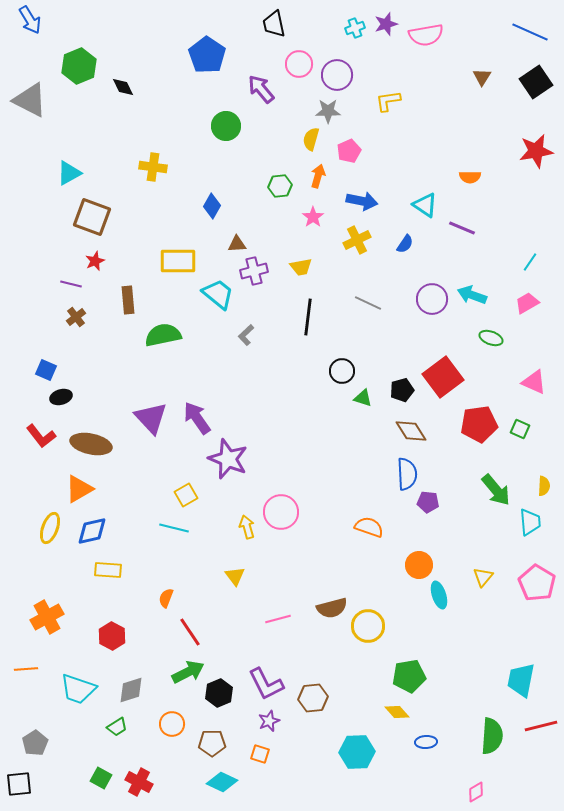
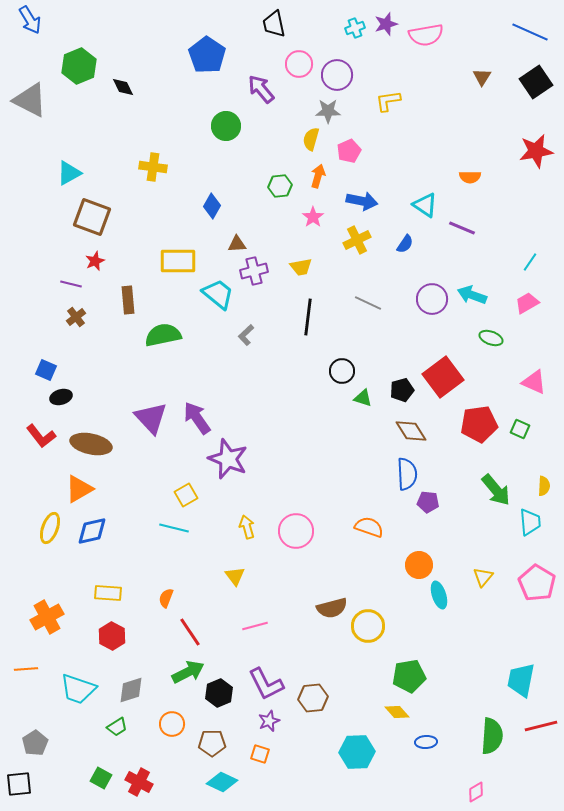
pink circle at (281, 512): moved 15 px right, 19 px down
yellow rectangle at (108, 570): moved 23 px down
pink line at (278, 619): moved 23 px left, 7 px down
